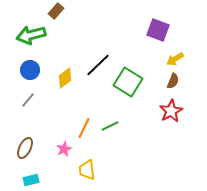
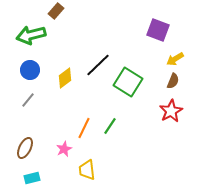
green line: rotated 30 degrees counterclockwise
cyan rectangle: moved 1 px right, 2 px up
